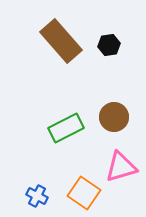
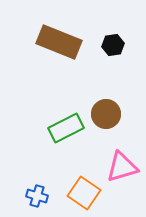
brown rectangle: moved 2 px left, 1 px down; rotated 27 degrees counterclockwise
black hexagon: moved 4 px right
brown circle: moved 8 px left, 3 px up
pink triangle: moved 1 px right
blue cross: rotated 10 degrees counterclockwise
